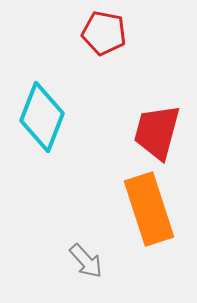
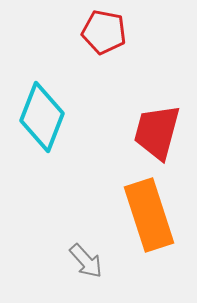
red pentagon: moved 1 px up
orange rectangle: moved 6 px down
